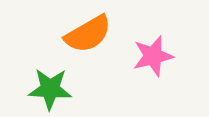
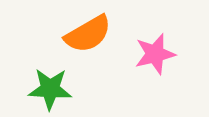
pink star: moved 2 px right, 2 px up
